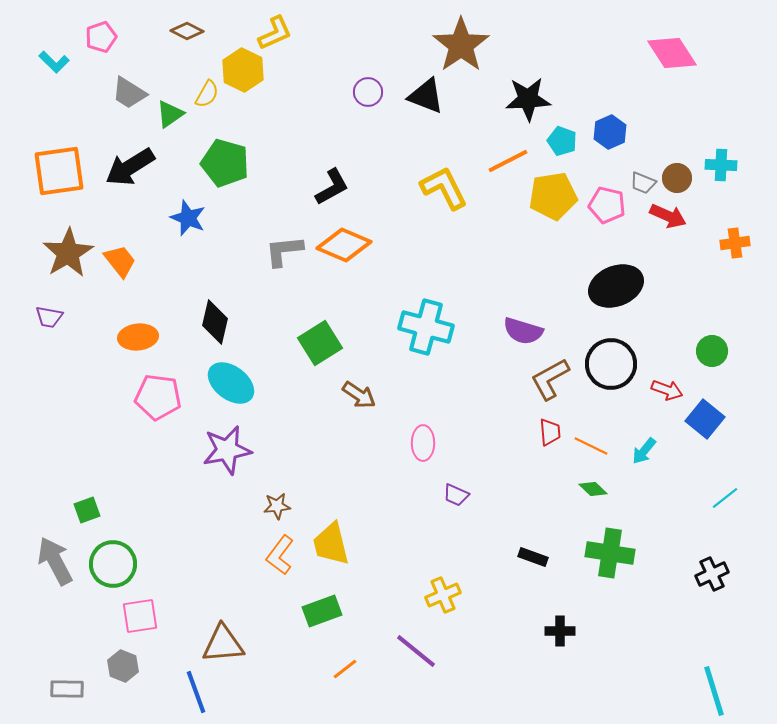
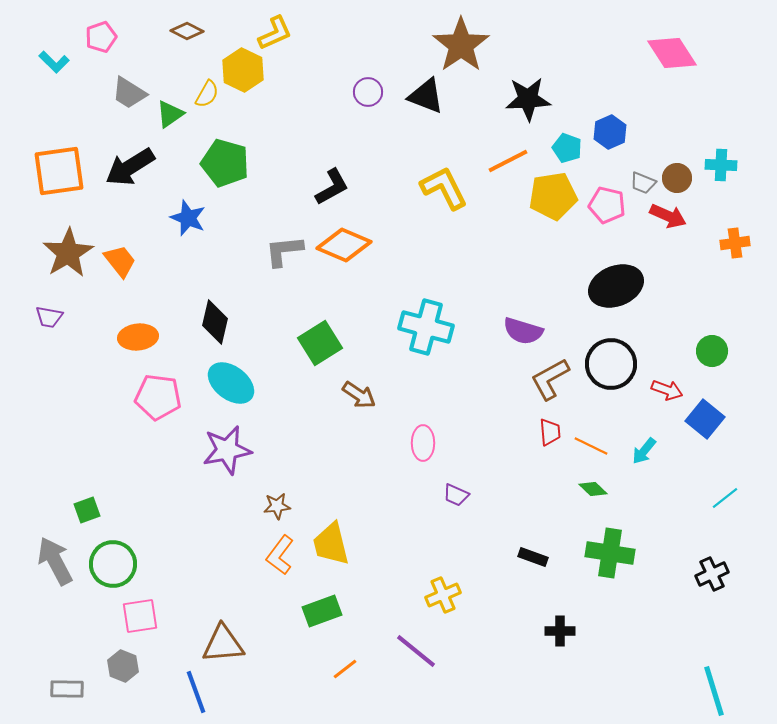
cyan pentagon at (562, 141): moved 5 px right, 7 px down
